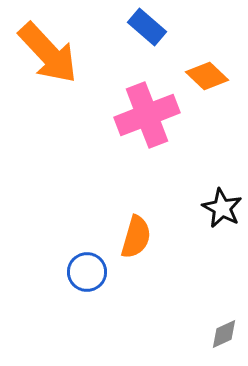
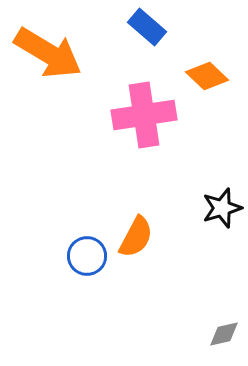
orange arrow: rotated 16 degrees counterclockwise
pink cross: moved 3 px left; rotated 12 degrees clockwise
black star: rotated 27 degrees clockwise
orange semicircle: rotated 12 degrees clockwise
blue circle: moved 16 px up
gray diamond: rotated 12 degrees clockwise
